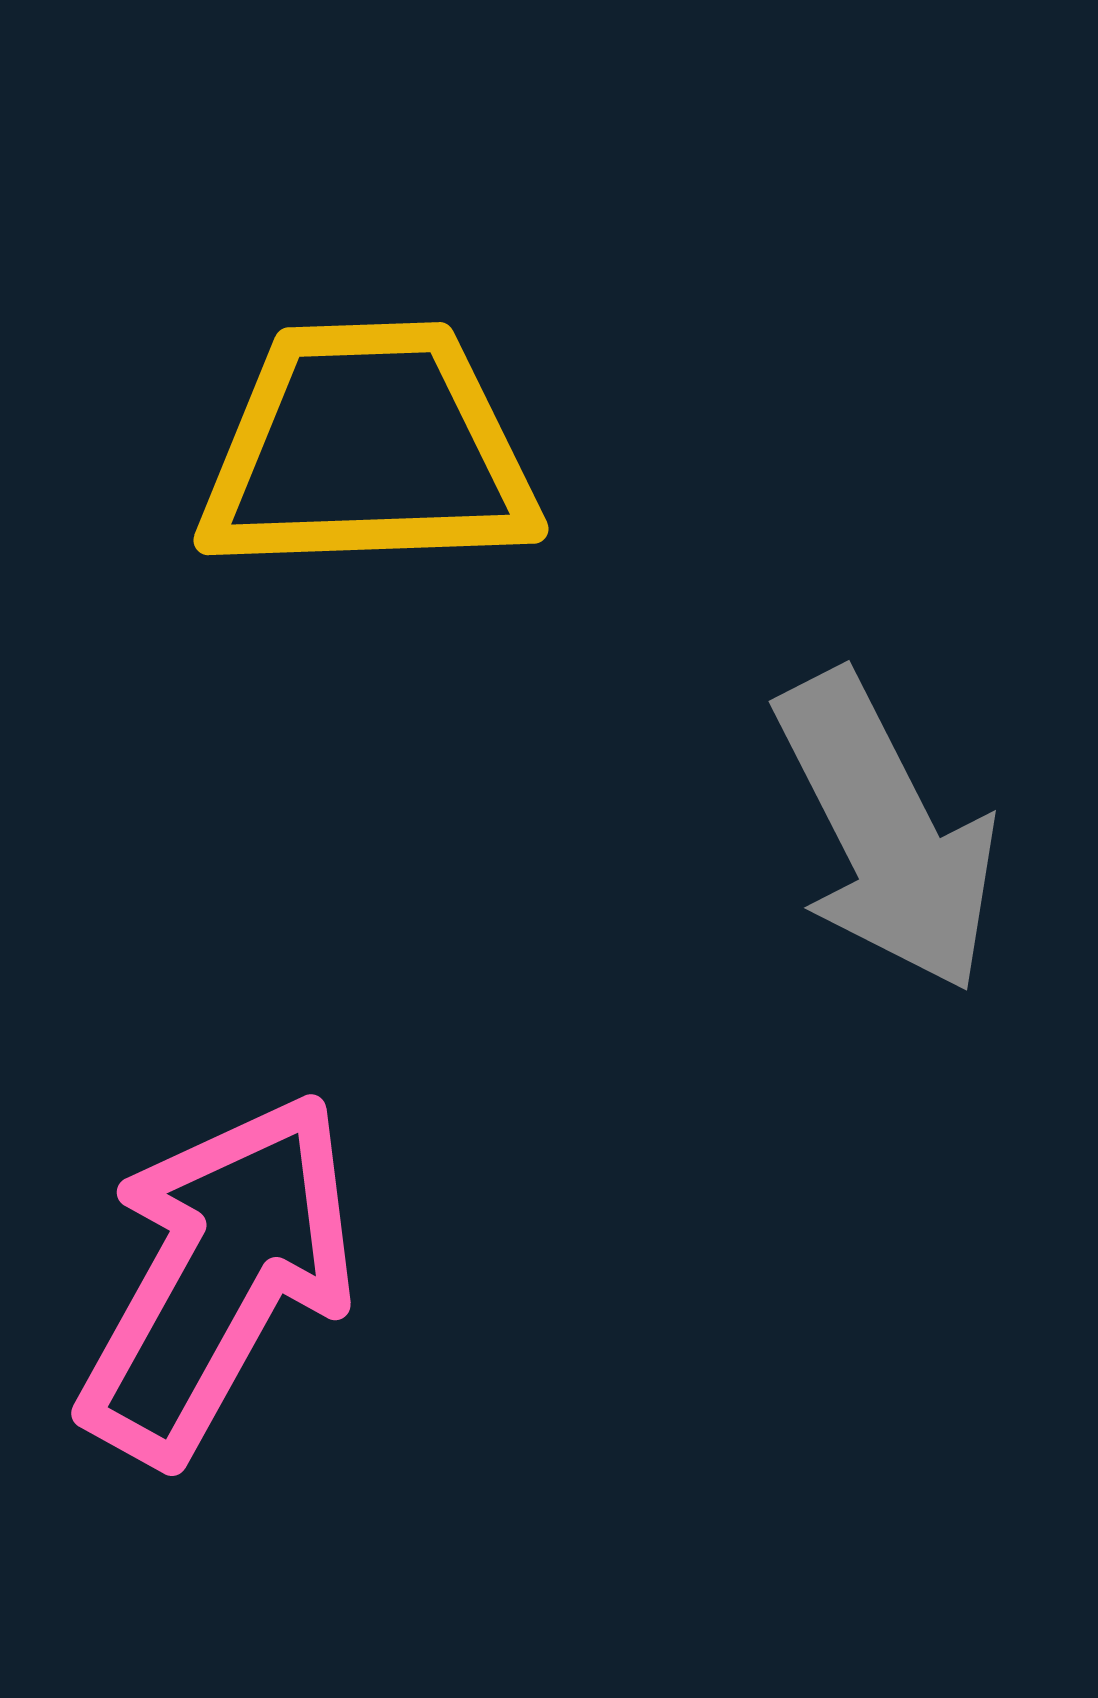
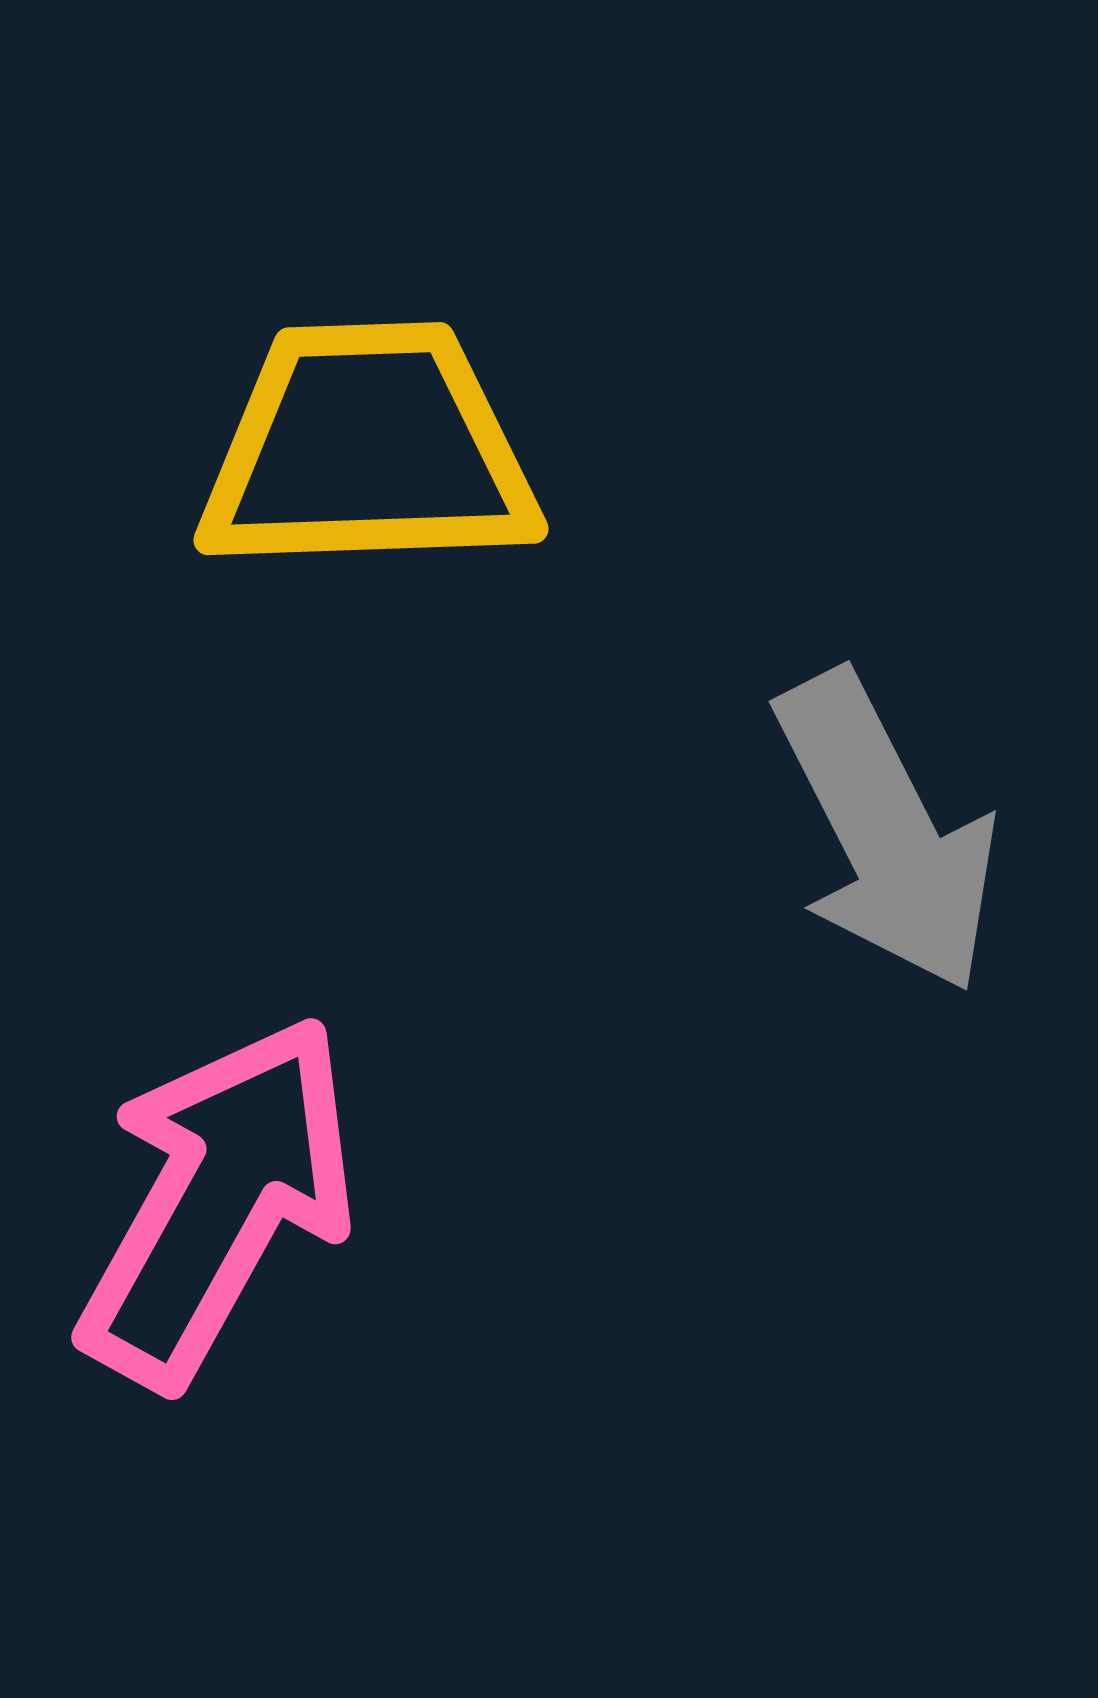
pink arrow: moved 76 px up
